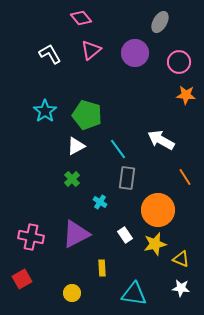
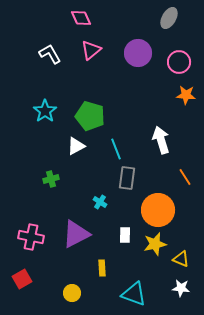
pink diamond: rotated 15 degrees clockwise
gray ellipse: moved 9 px right, 4 px up
purple circle: moved 3 px right
green pentagon: moved 3 px right, 1 px down
white arrow: rotated 44 degrees clockwise
cyan line: moved 2 px left; rotated 15 degrees clockwise
green cross: moved 21 px left; rotated 28 degrees clockwise
white rectangle: rotated 35 degrees clockwise
cyan triangle: rotated 12 degrees clockwise
